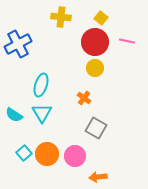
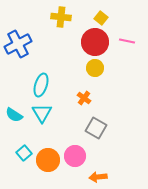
orange circle: moved 1 px right, 6 px down
